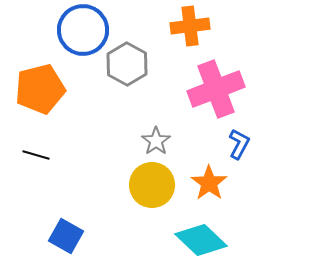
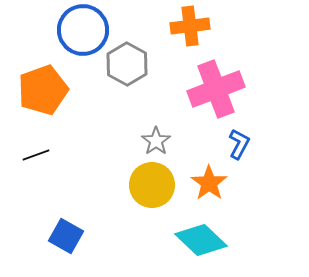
orange pentagon: moved 3 px right, 1 px down; rotated 6 degrees counterclockwise
black line: rotated 36 degrees counterclockwise
